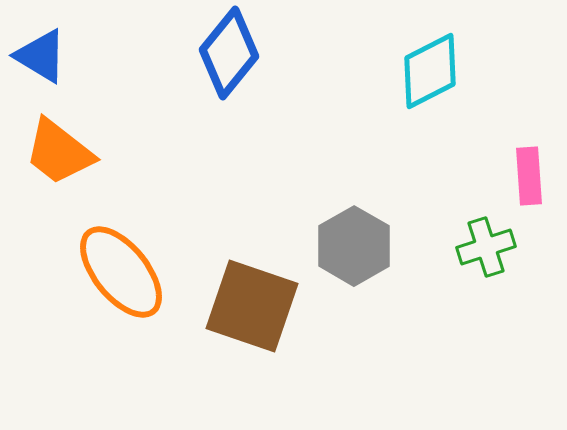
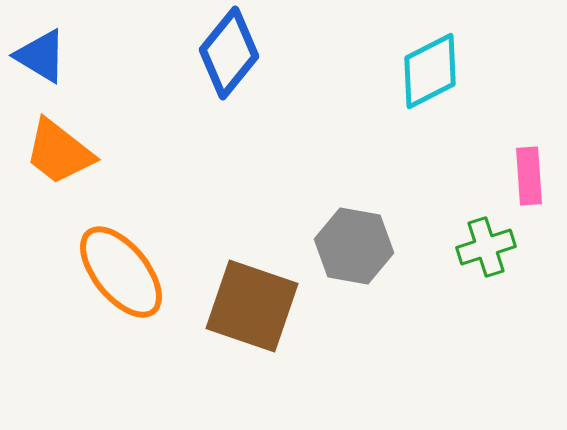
gray hexagon: rotated 20 degrees counterclockwise
